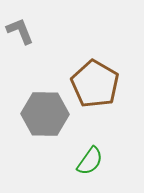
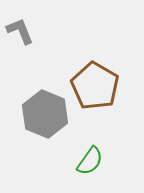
brown pentagon: moved 2 px down
gray hexagon: rotated 21 degrees clockwise
